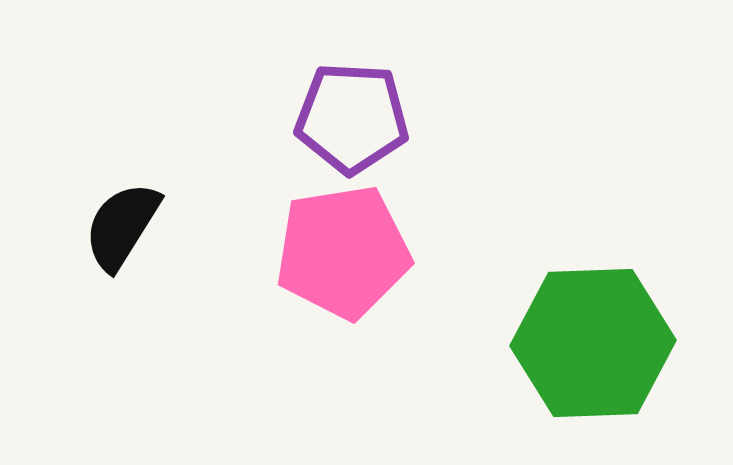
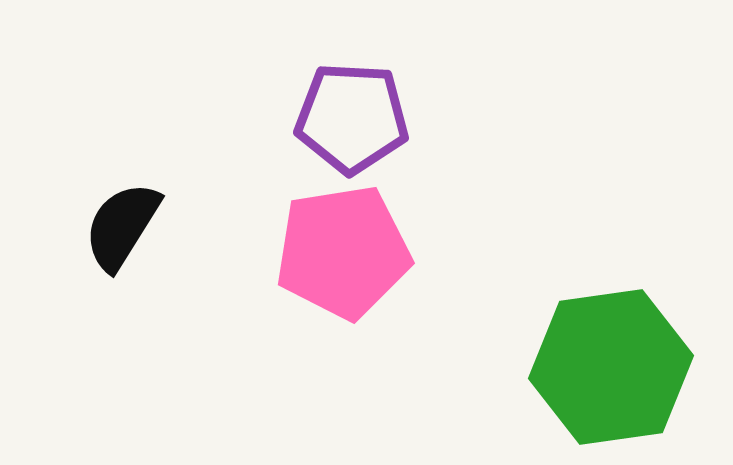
green hexagon: moved 18 px right, 24 px down; rotated 6 degrees counterclockwise
